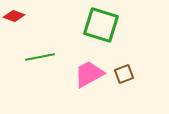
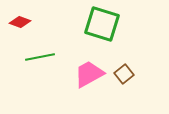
red diamond: moved 6 px right, 6 px down
green square: moved 1 px right, 1 px up
brown square: rotated 18 degrees counterclockwise
